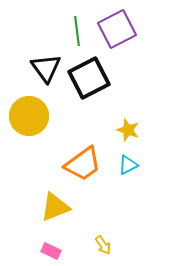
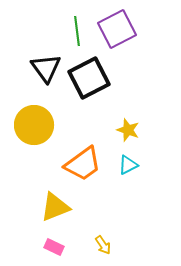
yellow circle: moved 5 px right, 9 px down
pink rectangle: moved 3 px right, 4 px up
